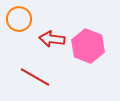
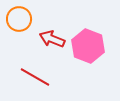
red arrow: rotated 15 degrees clockwise
